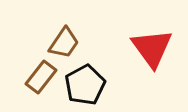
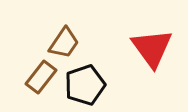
black pentagon: rotated 9 degrees clockwise
